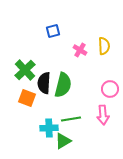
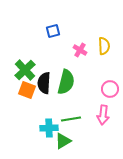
green semicircle: moved 3 px right, 3 px up
orange square: moved 8 px up
pink arrow: rotated 12 degrees clockwise
